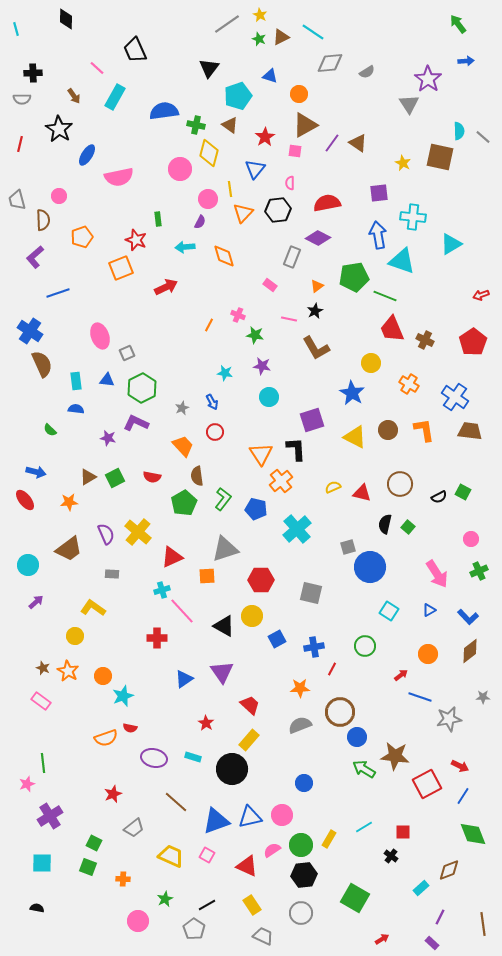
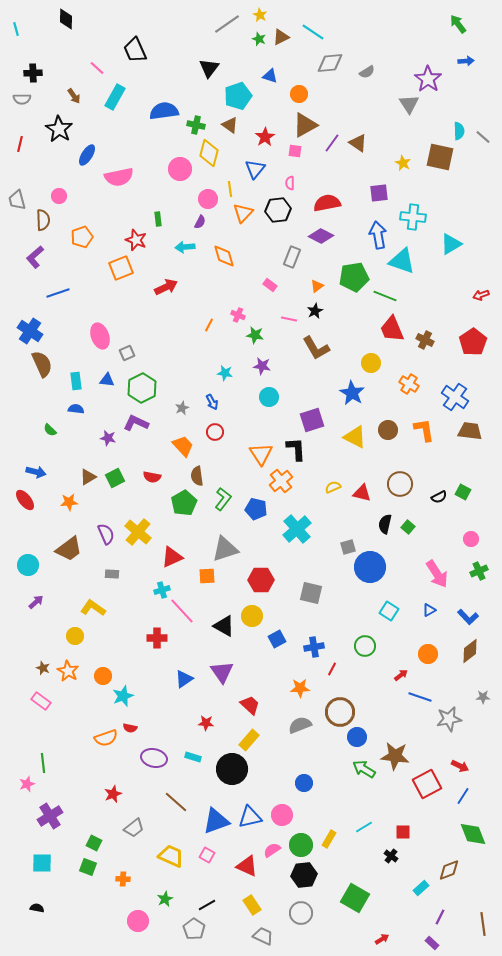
purple diamond at (318, 238): moved 3 px right, 2 px up
red star at (206, 723): rotated 28 degrees counterclockwise
